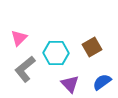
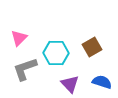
gray L-shape: rotated 20 degrees clockwise
blue semicircle: rotated 54 degrees clockwise
